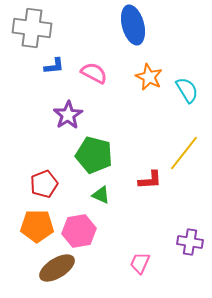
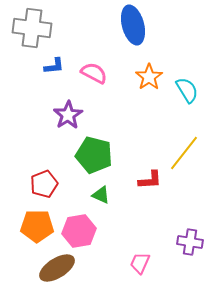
orange star: rotated 12 degrees clockwise
